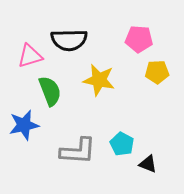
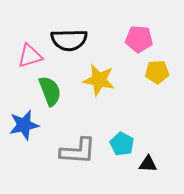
black triangle: rotated 18 degrees counterclockwise
